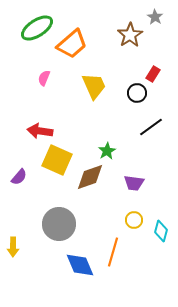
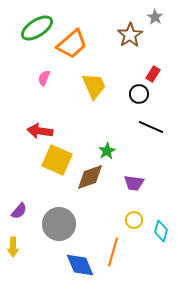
black circle: moved 2 px right, 1 px down
black line: rotated 60 degrees clockwise
purple semicircle: moved 34 px down
